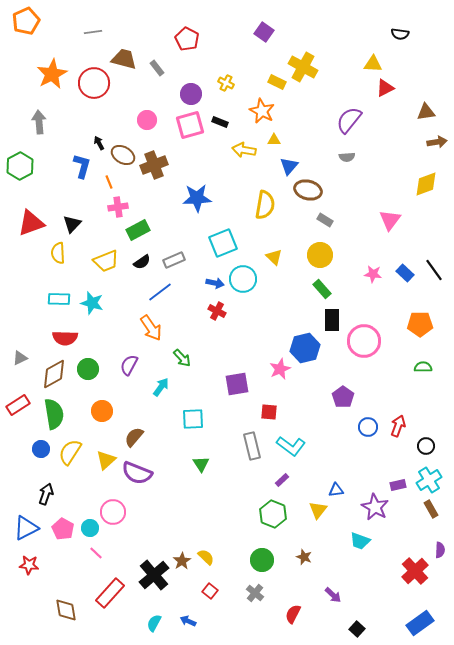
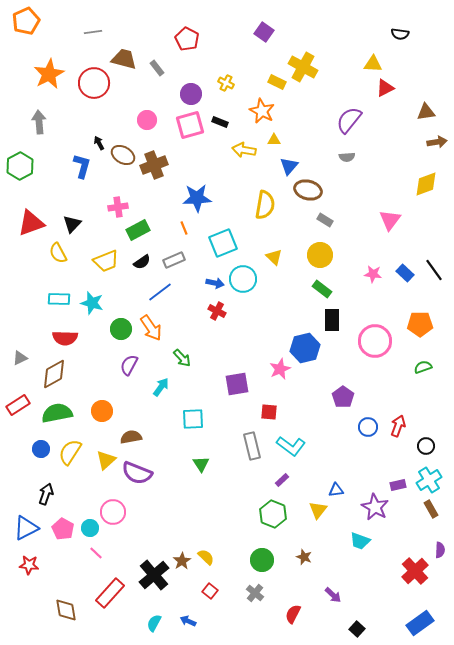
orange star at (52, 74): moved 3 px left
orange line at (109, 182): moved 75 px right, 46 px down
yellow semicircle at (58, 253): rotated 25 degrees counterclockwise
green rectangle at (322, 289): rotated 12 degrees counterclockwise
pink circle at (364, 341): moved 11 px right
green semicircle at (423, 367): rotated 18 degrees counterclockwise
green circle at (88, 369): moved 33 px right, 40 px up
green semicircle at (54, 414): moved 3 px right, 1 px up; rotated 92 degrees counterclockwise
brown semicircle at (134, 437): moved 3 px left; rotated 40 degrees clockwise
